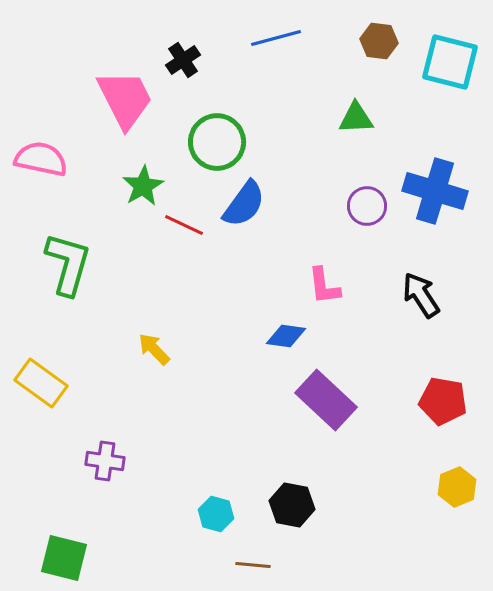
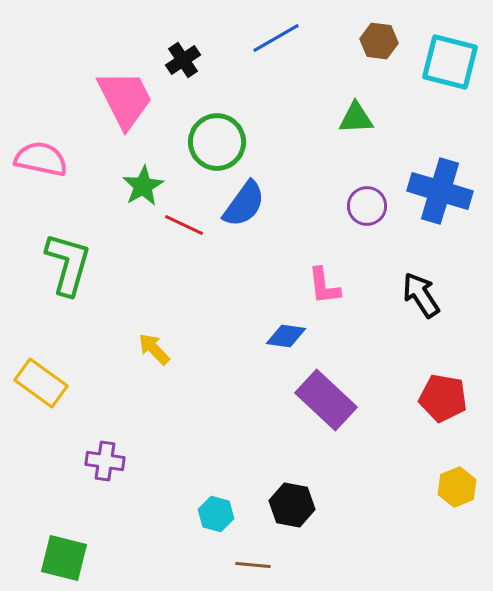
blue line: rotated 15 degrees counterclockwise
blue cross: moved 5 px right
red pentagon: moved 3 px up
